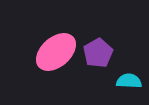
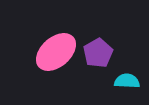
cyan semicircle: moved 2 px left
